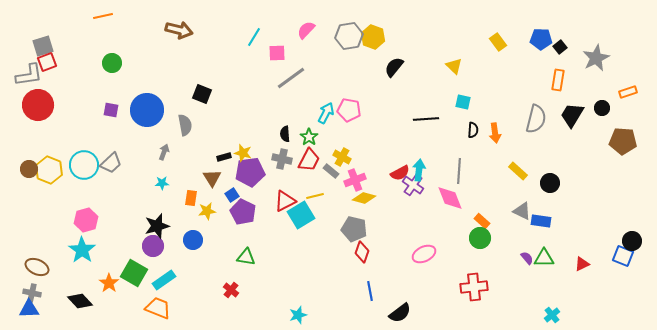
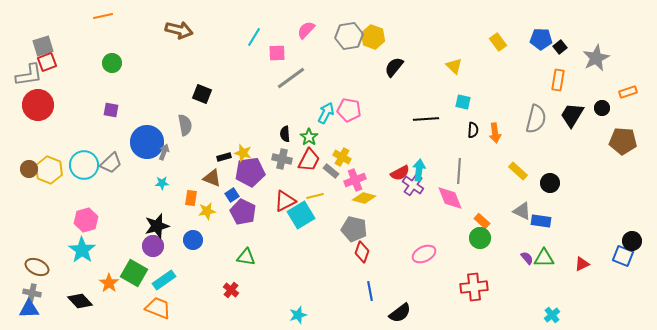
blue circle at (147, 110): moved 32 px down
brown triangle at (212, 178): rotated 36 degrees counterclockwise
